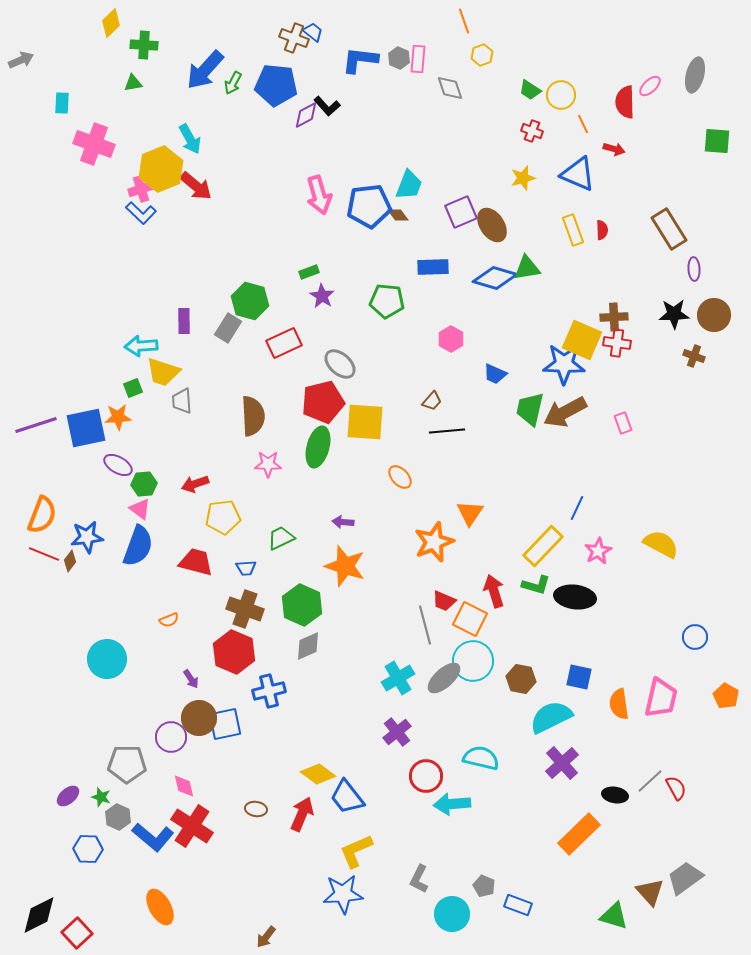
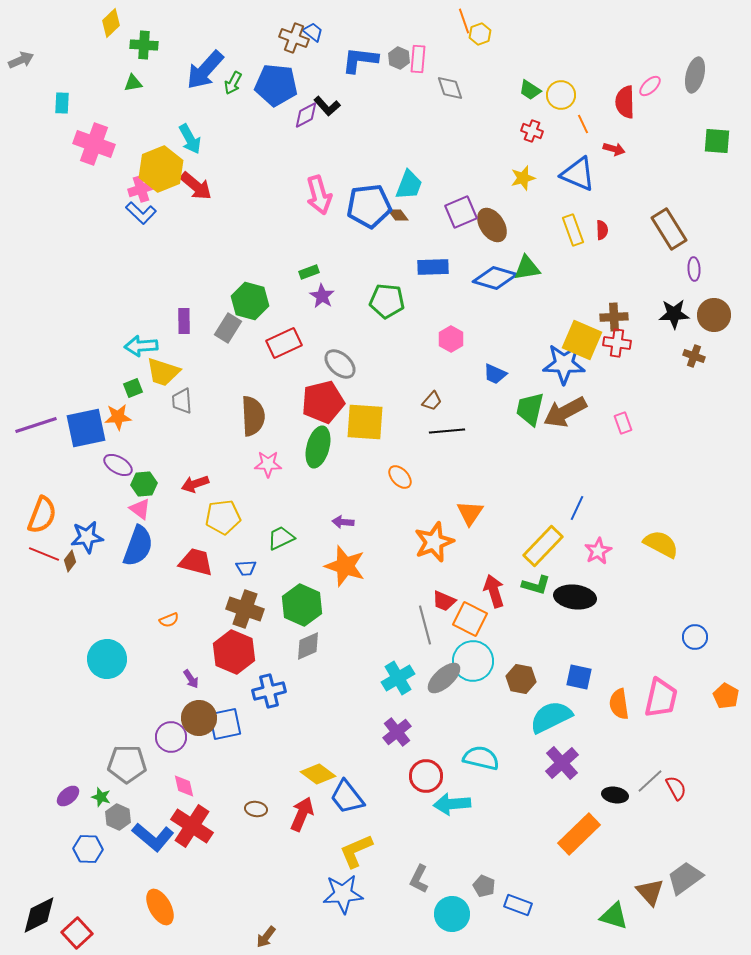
yellow hexagon at (482, 55): moved 2 px left, 21 px up
